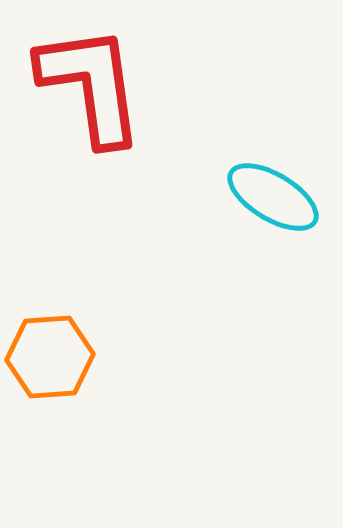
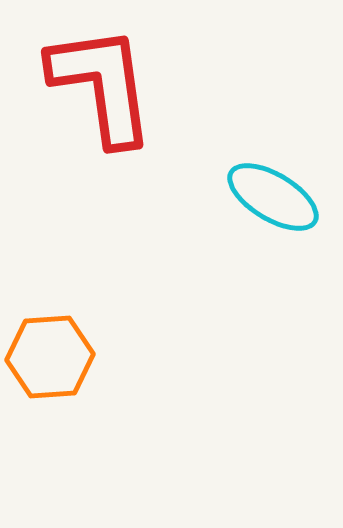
red L-shape: moved 11 px right
